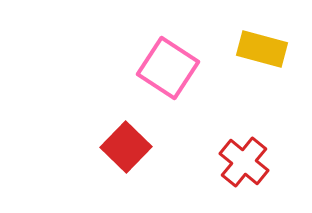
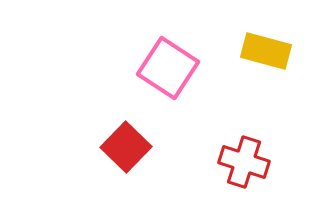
yellow rectangle: moved 4 px right, 2 px down
red cross: rotated 21 degrees counterclockwise
